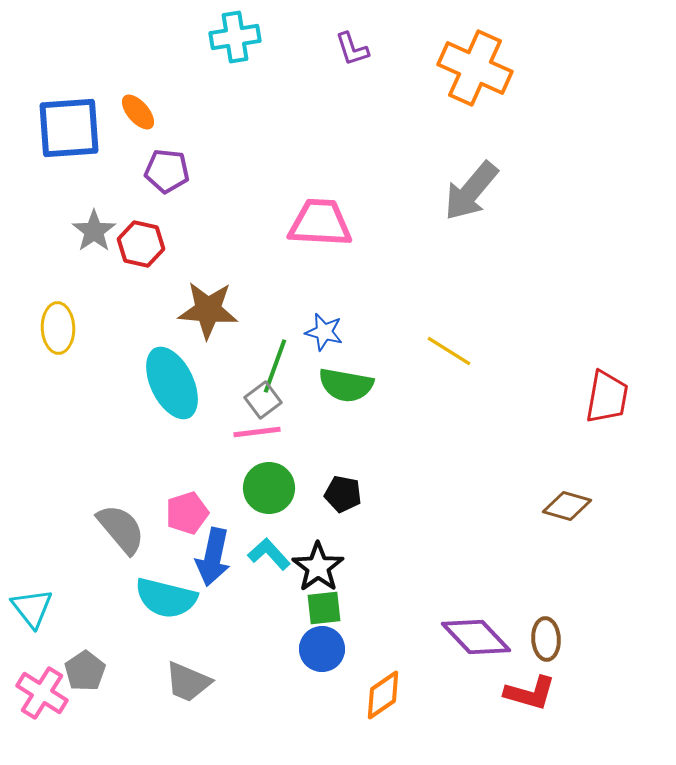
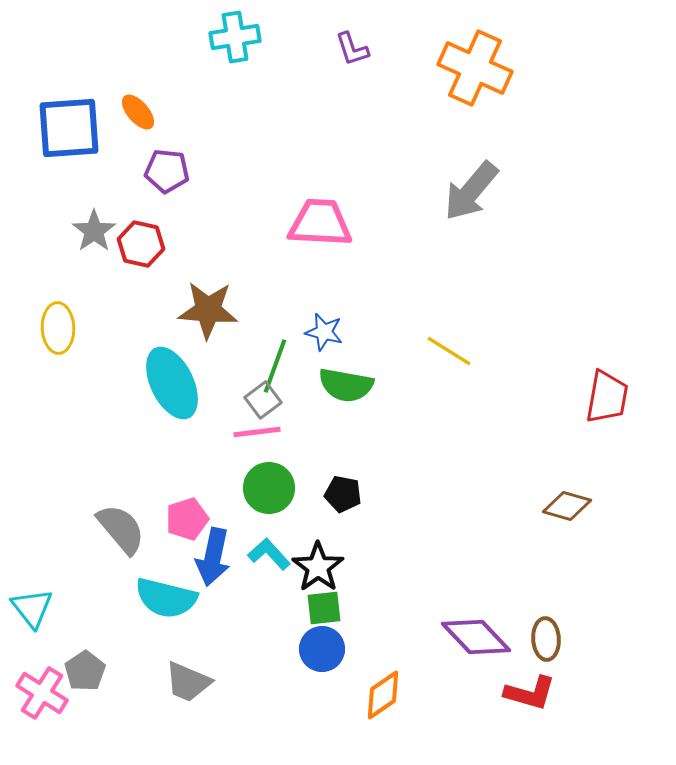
pink pentagon: moved 6 px down
